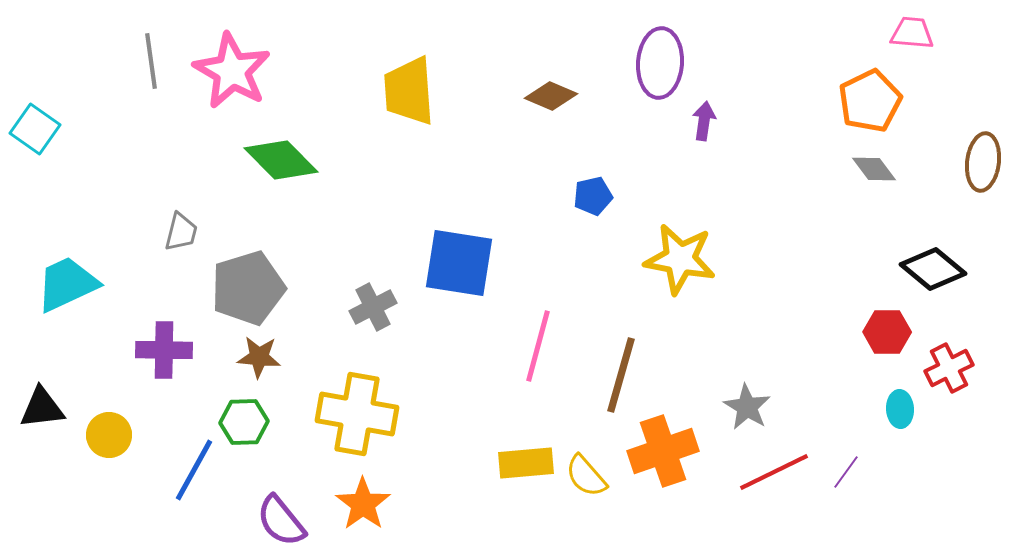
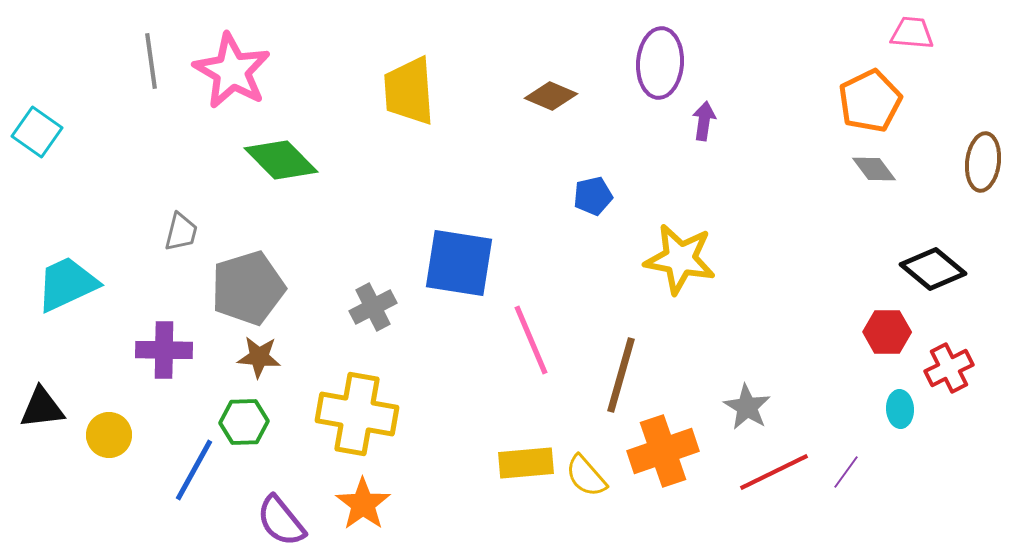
cyan square: moved 2 px right, 3 px down
pink line: moved 7 px left, 6 px up; rotated 38 degrees counterclockwise
